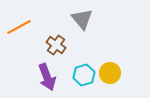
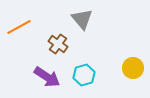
brown cross: moved 2 px right, 1 px up
yellow circle: moved 23 px right, 5 px up
purple arrow: rotated 36 degrees counterclockwise
